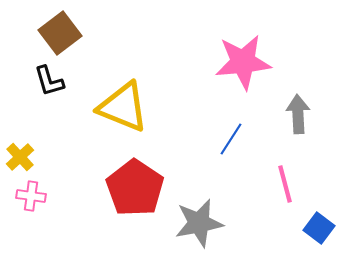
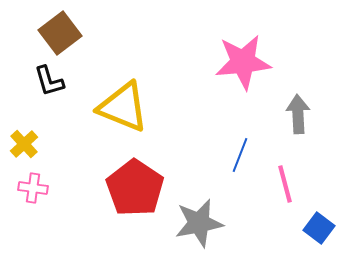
blue line: moved 9 px right, 16 px down; rotated 12 degrees counterclockwise
yellow cross: moved 4 px right, 13 px up
pink cross: moved 2 px right, 8 px up
